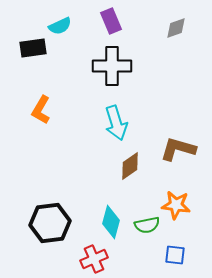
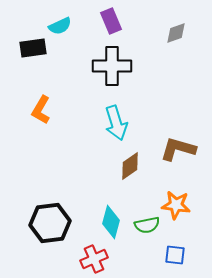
gray diamond: moved 5 px down
